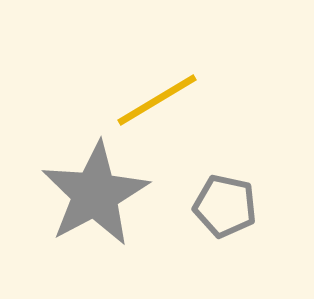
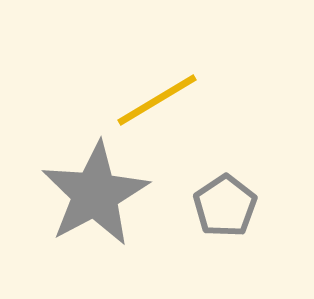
gray pentagon: rotated 26 degrees clockwise
